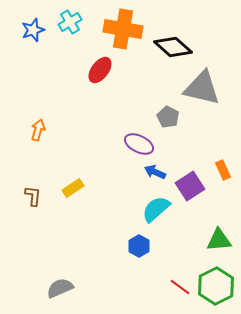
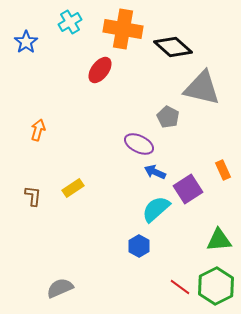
blue star: moved 7 px left, 12 px down; rotated 15 degrees counterclockwise
purple square: moved 2 px left, 3 px down
